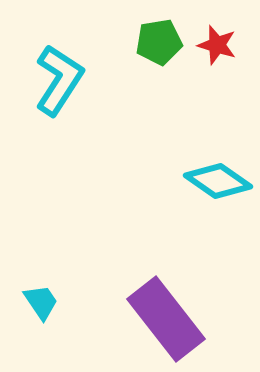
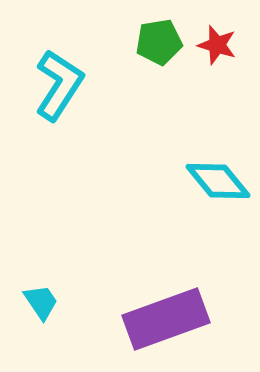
cyan L-shape: moved 5 px down
cyan diamond: rotated 16 degrees clockwise
purple rectangle: rotated 72 degrees counterclockwise
